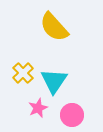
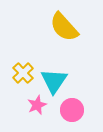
yellow semicircle: moved 10 px right
pink star: moved 1 px left, 3 px up
pink circle: moved 5 px up
